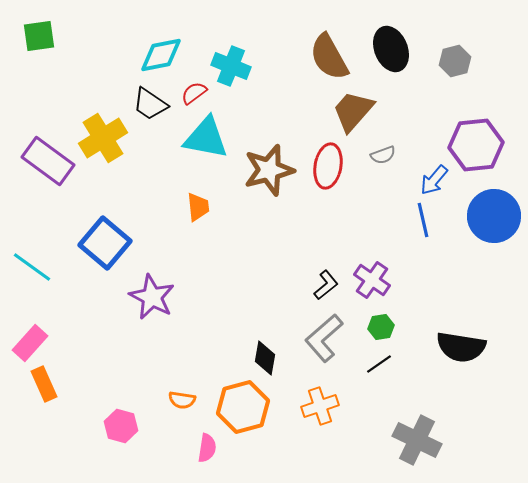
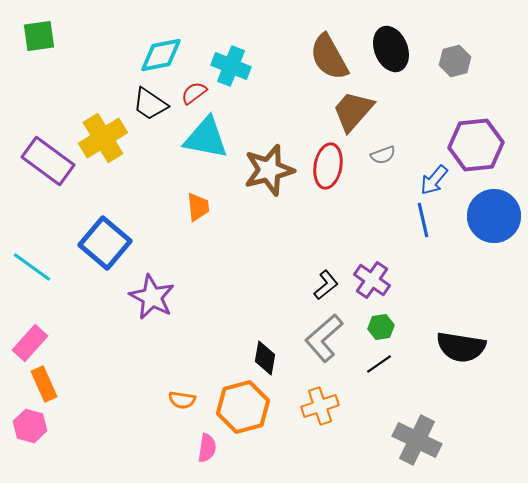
pink hexagon: moved 91 px left
